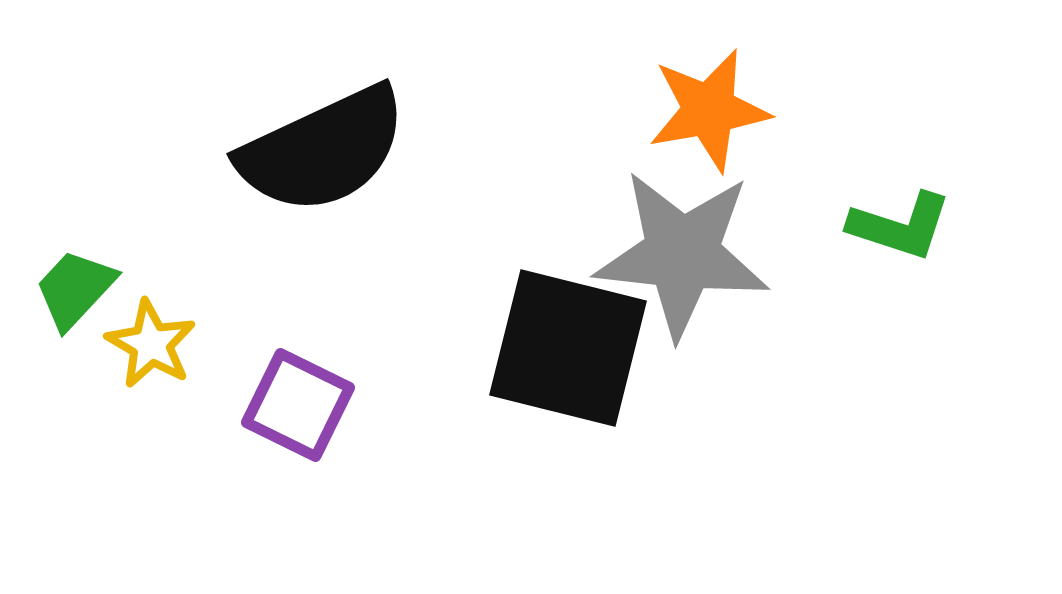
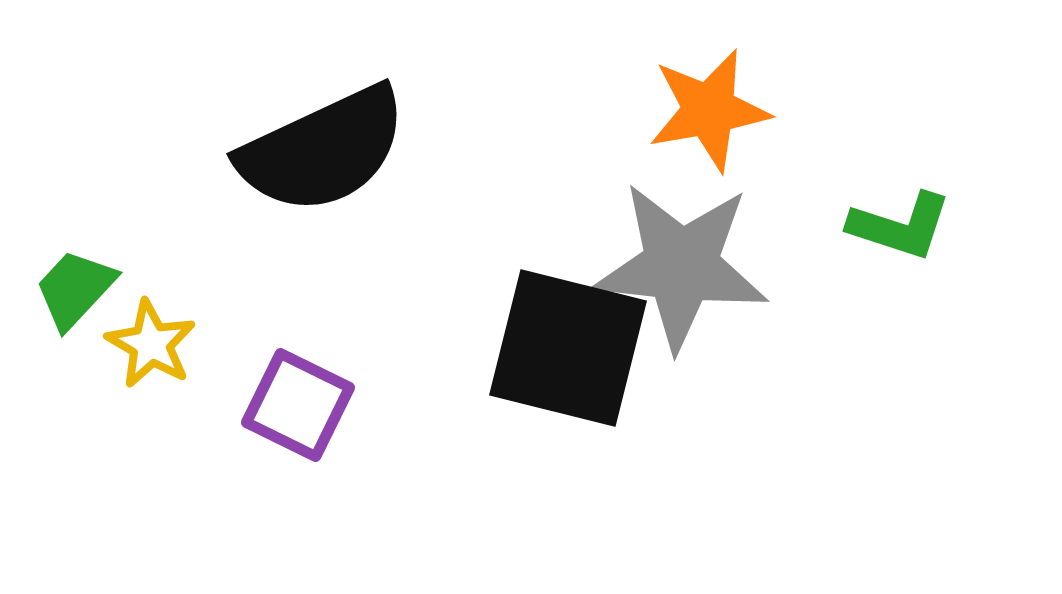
gray star: moved 1 px left, 12 px down
